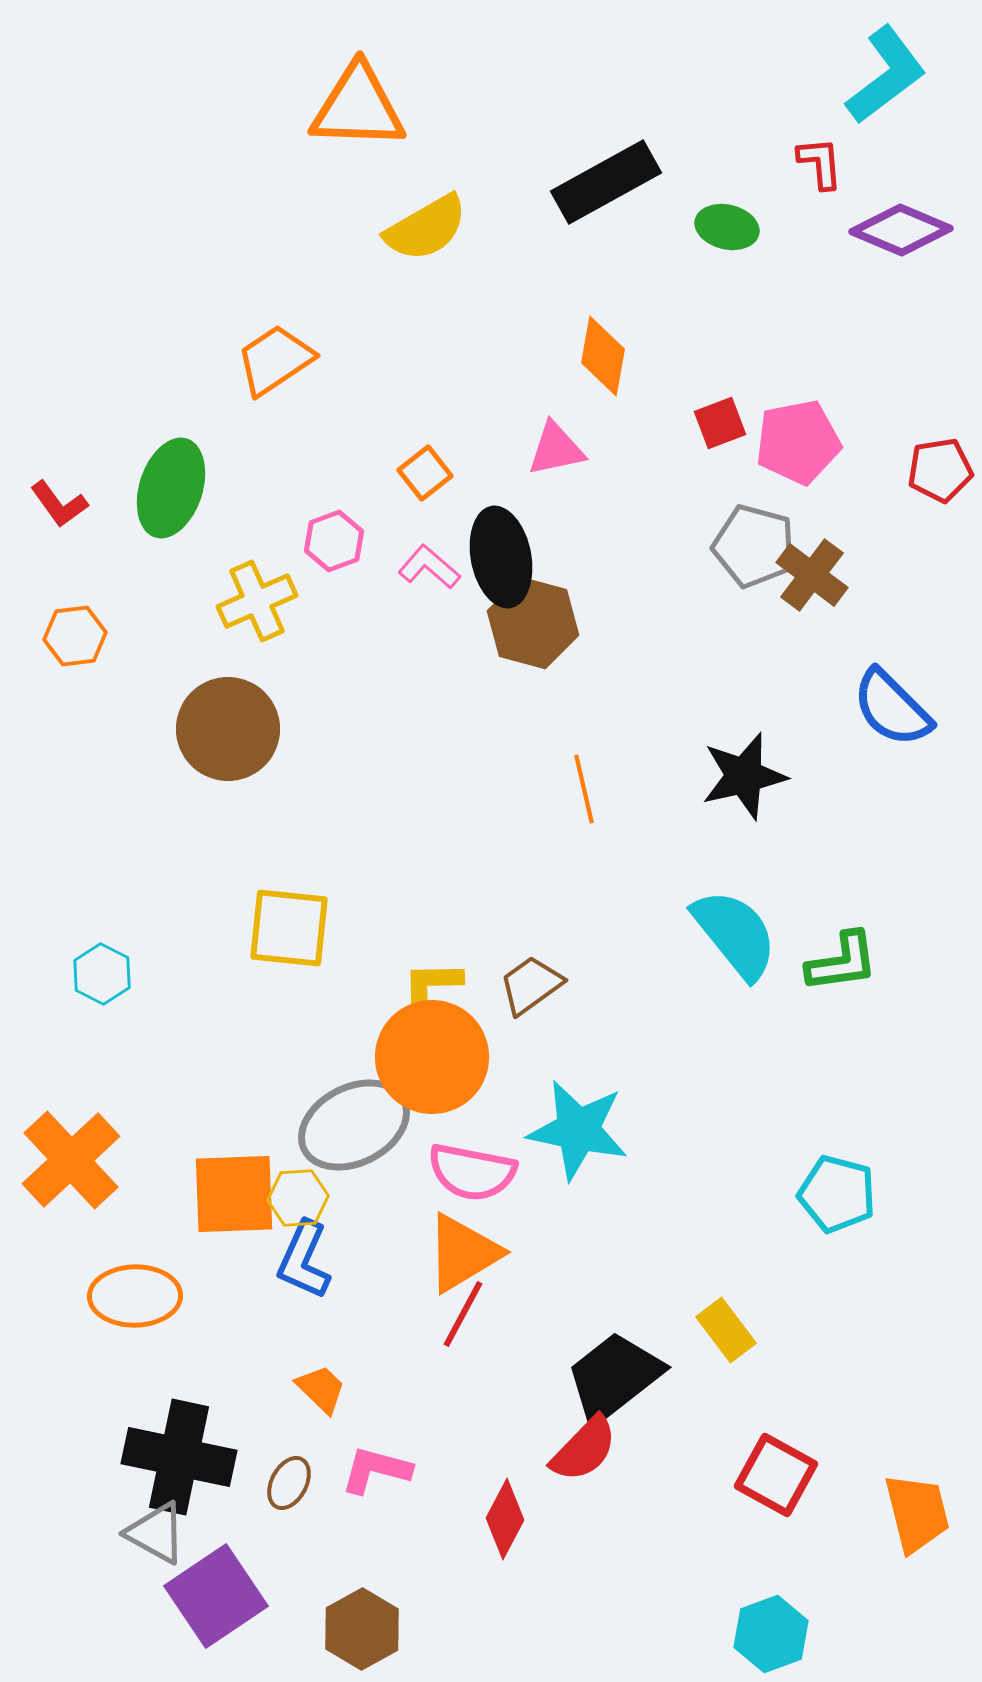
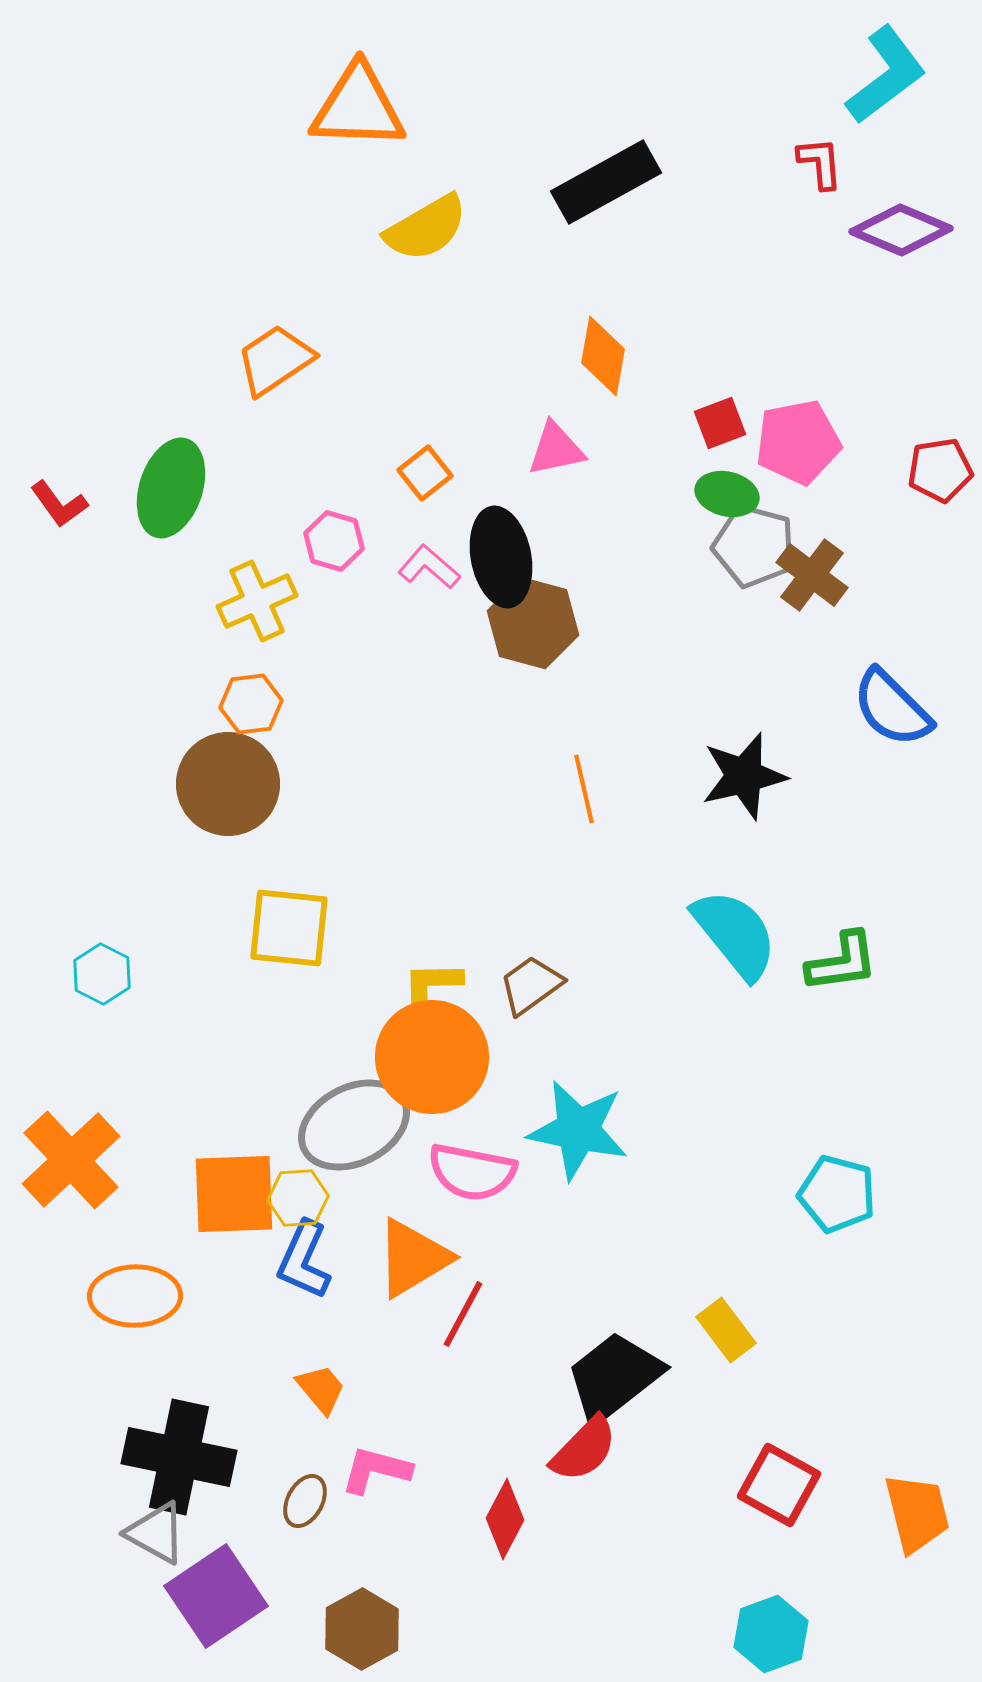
green ellipse at (727, 227): moved 267 px down
pink hexagon at (334, 541): rotated 24 degrees counterclockwise
orange hexagon at (75, 636): moved 176 px right, 68 px down
brown circle at (228, 729): moved 55 px down
orange triangle at (463, 1253): moved 50 px left, 5 px down
orange trapezoid at (321, 1389): rotated 6 degrees clockwise
red square at (776, 1475): moved 3 px right, 10 px down
brown ellipse at (289, 1483): moved 16 px right, 18 px down
